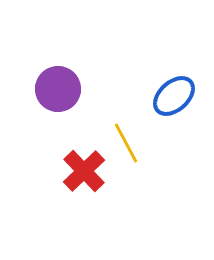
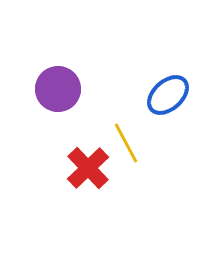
blue ellipse: moved 6 px left, 1 px up
red cross: moved 4 px right, 3 px up
